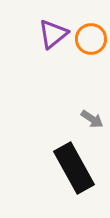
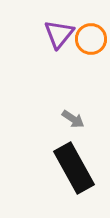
purple triangle: moved 6 px right; rotated 12 degrees counterclockwise
gray arrow: moved 19 px left
